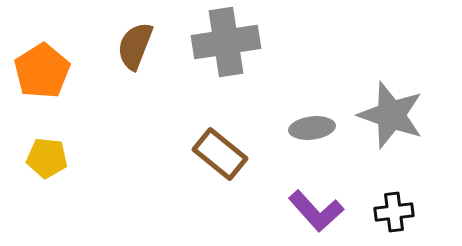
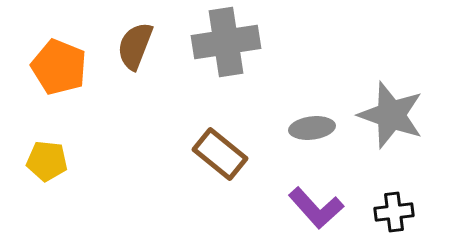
orange pentagon: moved 17 px right, 4 px up; rotated 18 degrees counterclockwise
yellow pentagon: moved 3 px down
purple L-shape: moved 3 px up
